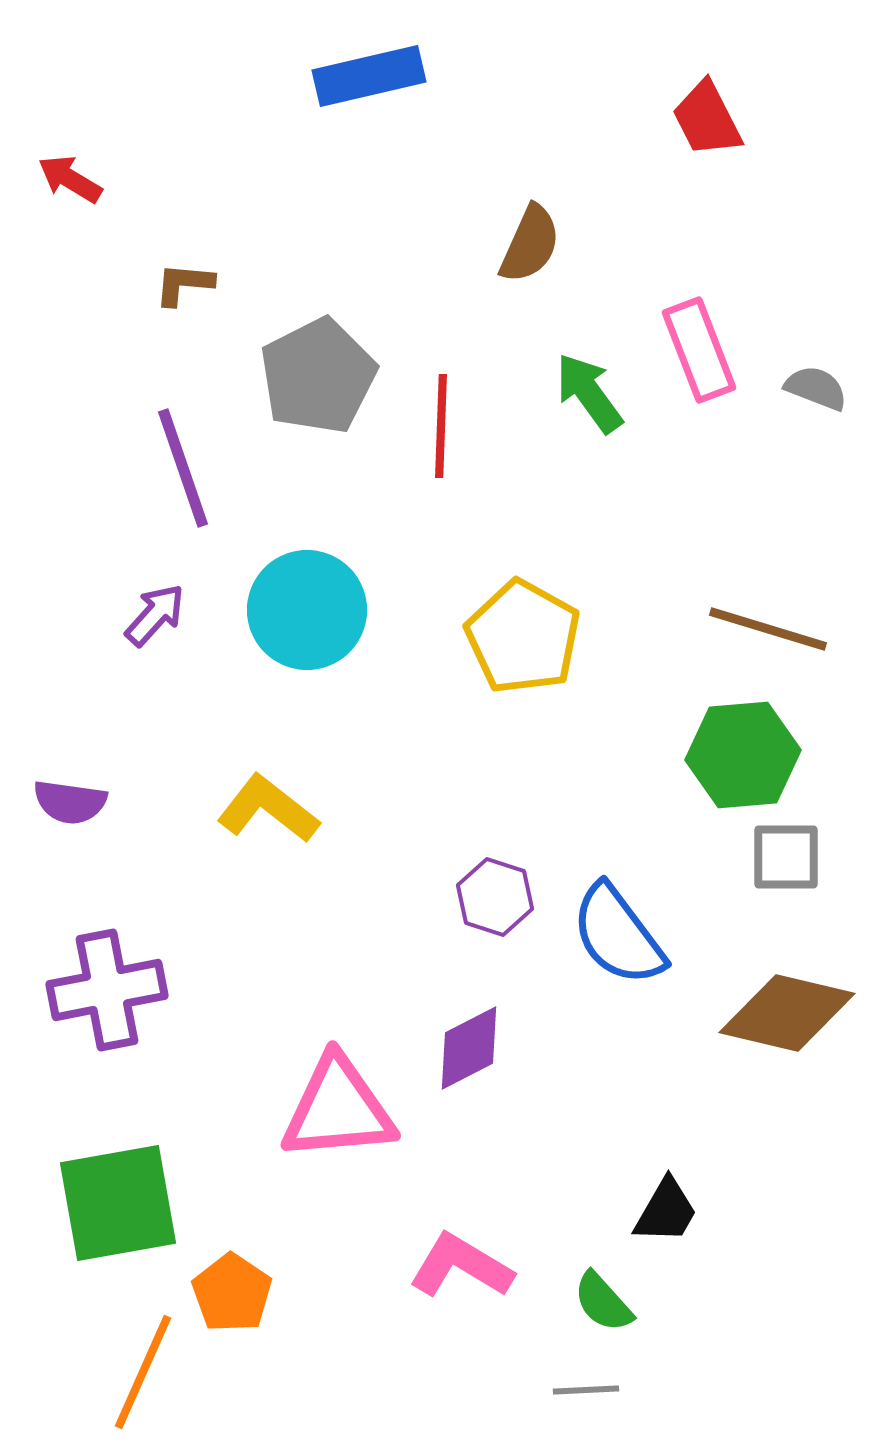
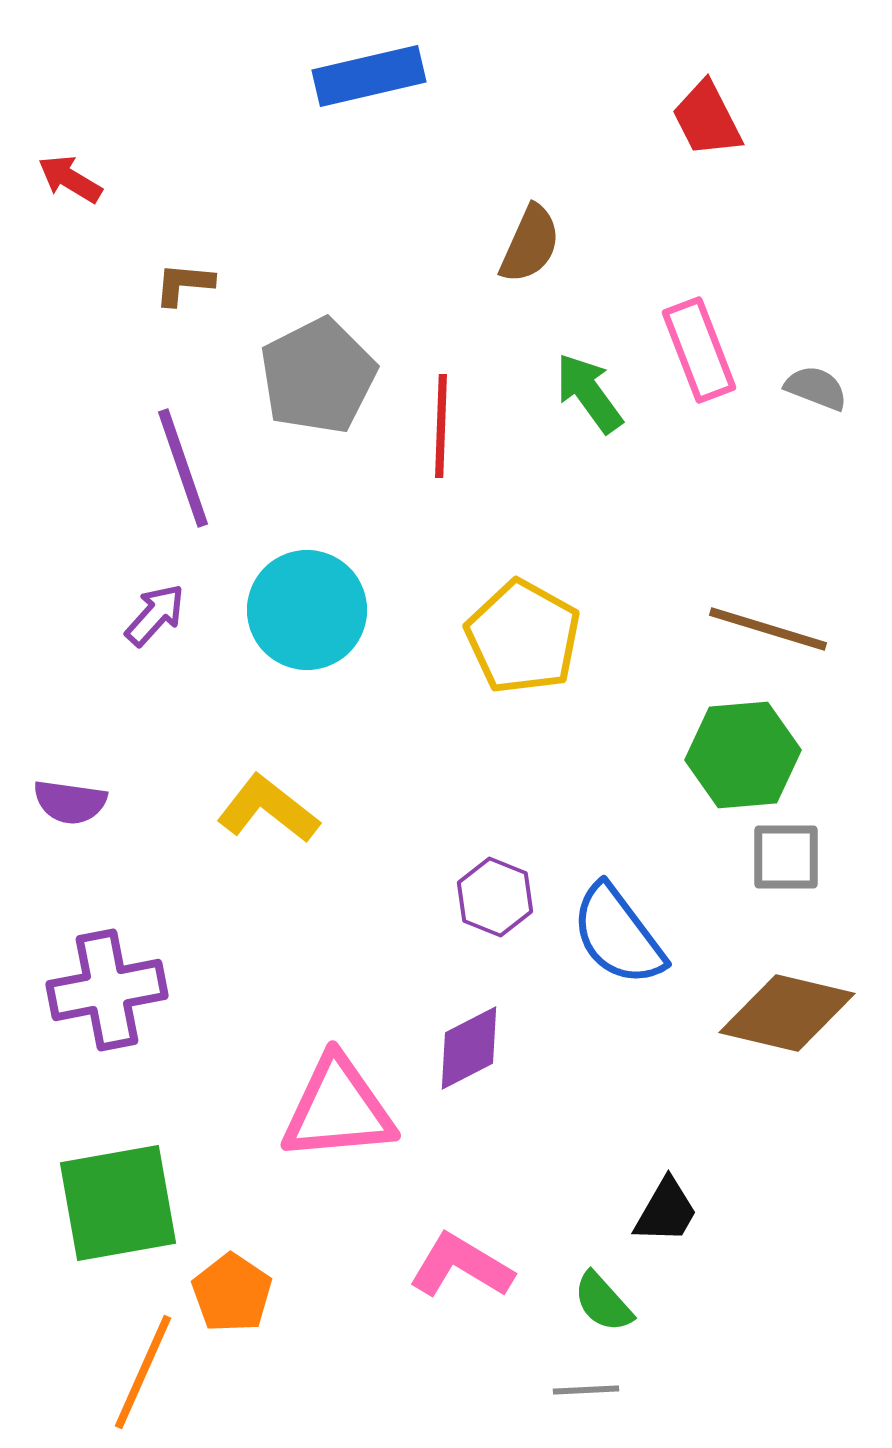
purple hexagon: rotated 4 degrees clockwise
